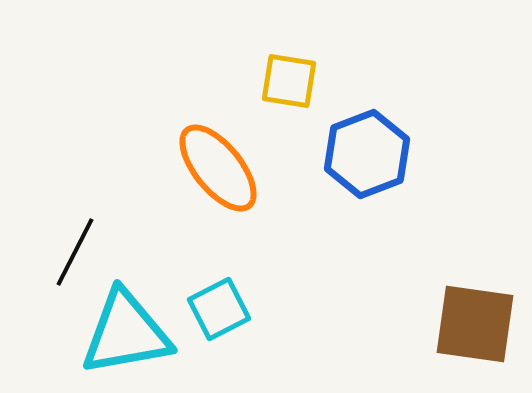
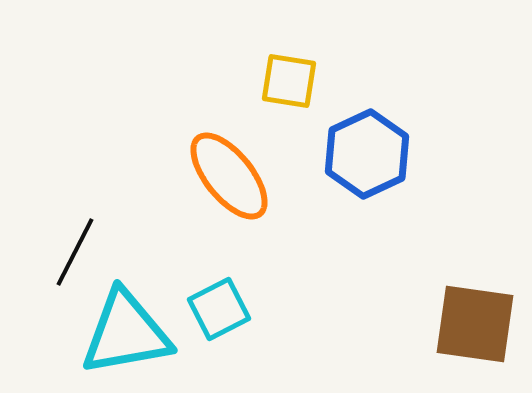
blue hexagon: rotated 4 degrees counterclockwise
orange ellipse: moved 11 px right, 8 px down
